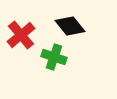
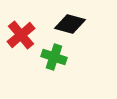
black diamond: moved 2 px up; rotated 36 degrees counterclockwise
